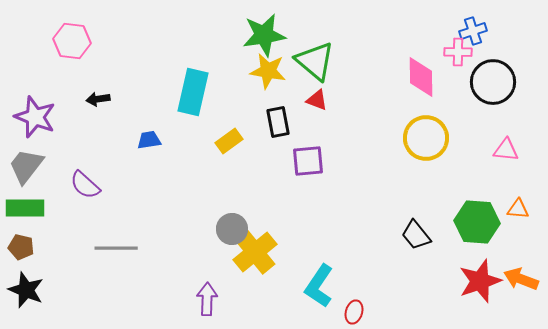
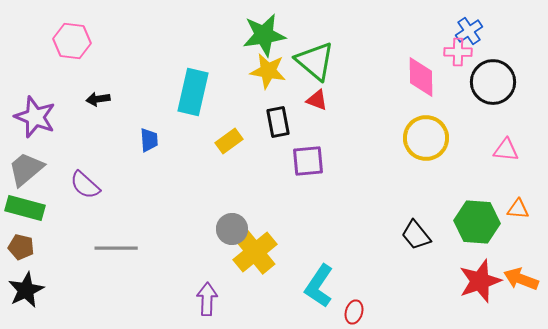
blue cross: moved 4 px left; rotated 16 degrees counterclockwise
blue trapezoid: rotated 95 degrees clockwise
gray trapezoid: moved 3 px down; rotated 12 degrees clockwise
green rectangle: rotated 15 degrees clockwise
black star: rotated 24 degrees clockwise
